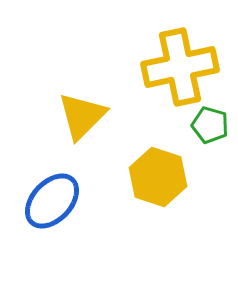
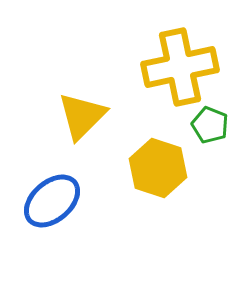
green pentagon: rotated 6 degrees clockwise
yellow hexagon: moved 9 px up
blue ellipse: rotated 6 degrees clockwise
